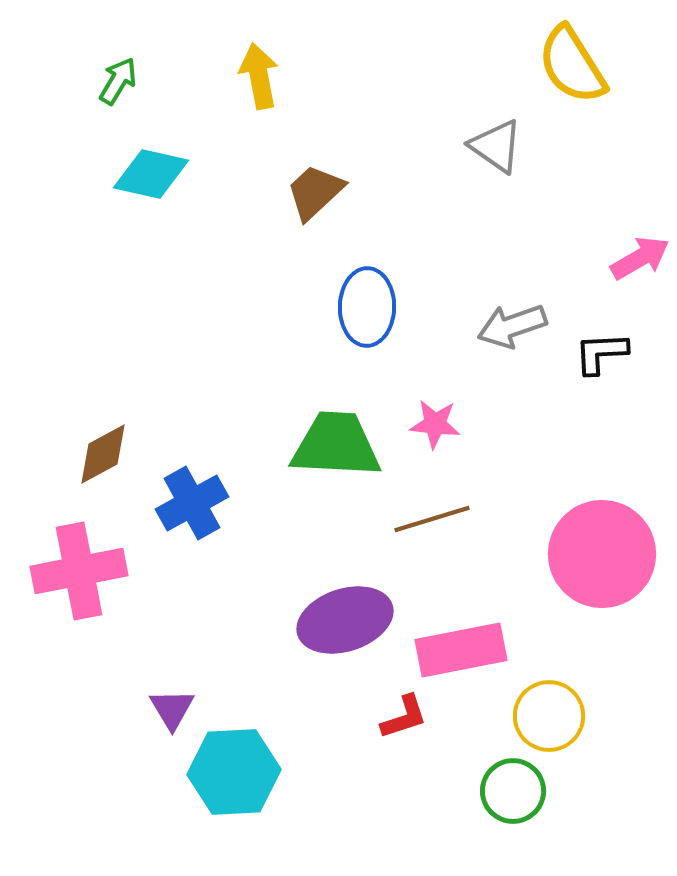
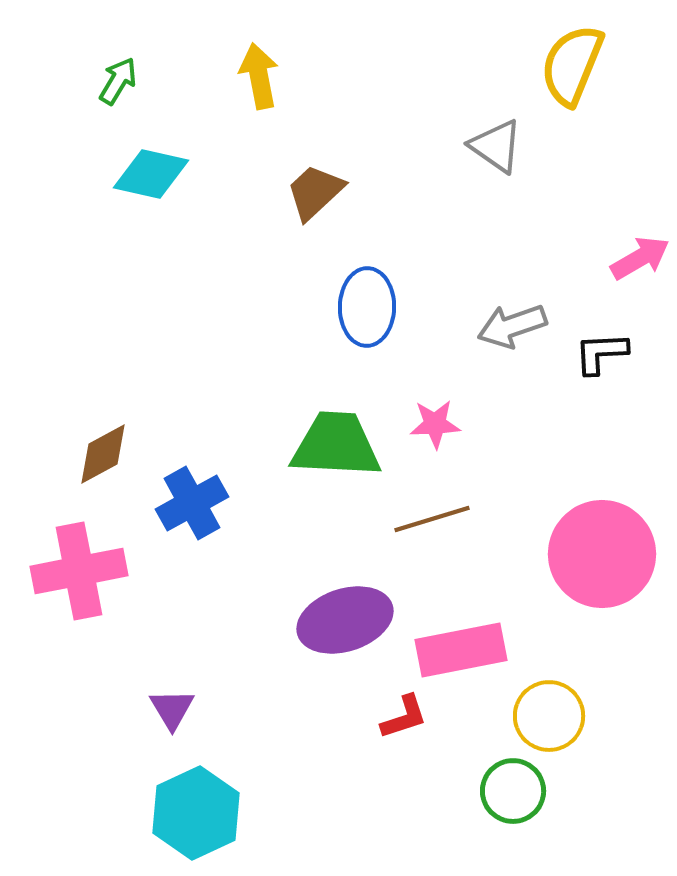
yellow semicircle: rotated 54 degrees clockwise
pink star: rotated 9 degrees counterclockwise
cyan hexagon: moved 38 px left, 41 px down; rotated 22 degrees counterclockwise
